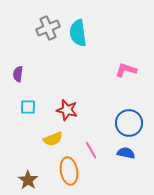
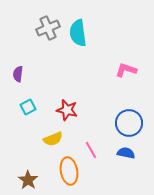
cyan square: rotated 28 degrees counterclockwise
